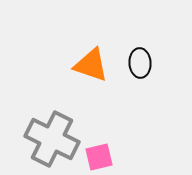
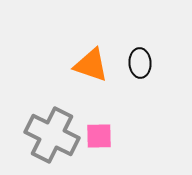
gray cross: moved 4 px up
pink square: moved 21 px up; rotated 12 degrees clockwise
